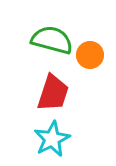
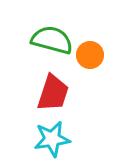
cyan star: rotated 18 degrees clockwise
